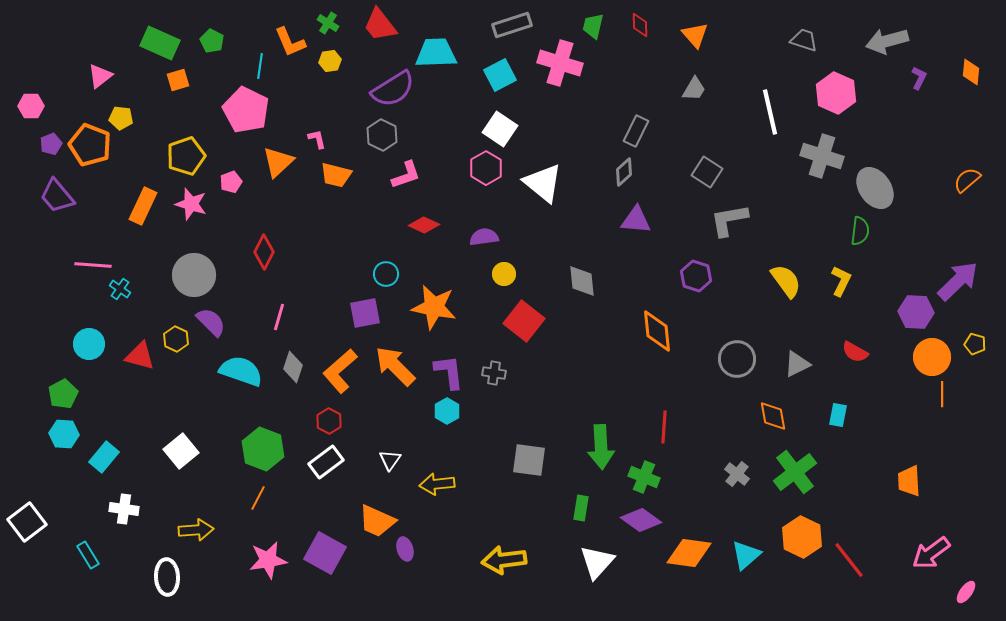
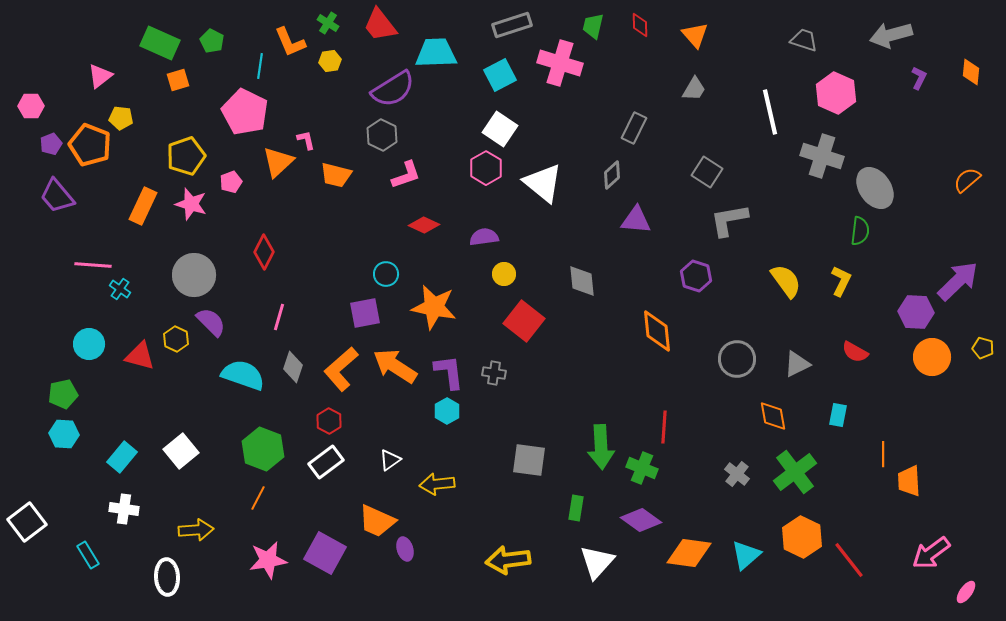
gray arrow at (887, 41): moved 4 px right, 6 px up
pink pentagon at (246, 110): moved 1 px left, 2 px down
gray rectangle at (636, 131): moved 2 px left, 3 px up
pink L-shape at (317, 139): moved 11 px left, 1 px down
gray diamond at (624, 172): moved 12 px left, 3 px down
yellow pentagon at (975, 344): moved 8 px right, 4 px down
orange arrow at (395, 366): rotated 12 degrees counterclockwise
cyan semicircle at (241, 371): moved 2 px right, 4 px down
orange L-shape at (340, 371): moved 1 px right, 2 px up
green pentagon at (63, 394): rotated 16 degrees clockwise
orange line at (942, 394): moved 59 px left, 60 px down
cyan rectangle at (104, 457): moved 18 px right
white triangle at (390, 460): rotated 20 degrees clockwise
green cross at (644, 477): moved 2 px left, 9 px up
green rectangle at (581, 508): moved 5 px left
yellow arrow at (504, 560): moved 4 px right
